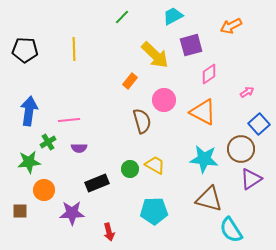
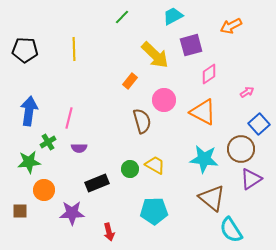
pink line: moved 2 px up; rotated 70 degrees counterclockwise
brown triangle: moved 3 px right, 1 px up; rotated 24 degrees clockwise
